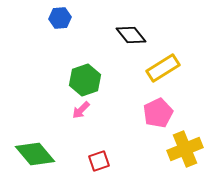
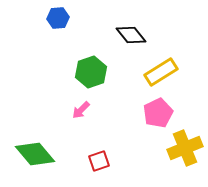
blue hexagon: moved 2 px left
yellow rectangle: moved 2 px left, 4 px down
green hexagon: moved 6 px right, 8 px up
yellow cross: moved 1 px up
